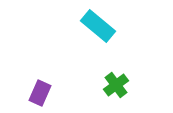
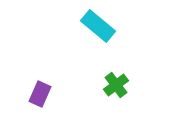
purple rectangle: moved 1 px down
